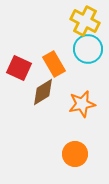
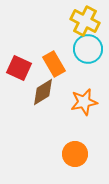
orange star: moved 2 px right, 2 px up
